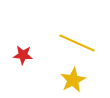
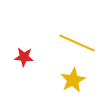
red star: moved 1 px right, 2 px down
